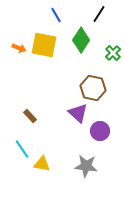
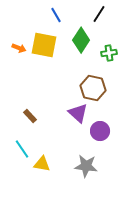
green cross: moved 4 px left; rotated 35 degrees clockwise
